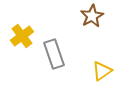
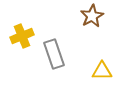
yellow cross: rotated 15 degrees clockwise
yellow triangle: rotated 35 degrees clockwise
